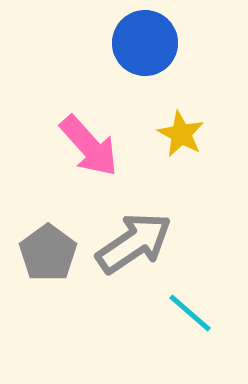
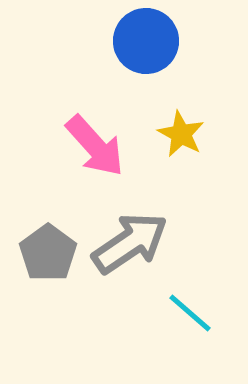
blue circle: moved 1 px right, 2 px up
pink arrow: moved 6 px right
gray arrow: moved 4 px left
